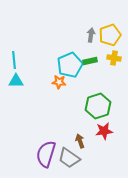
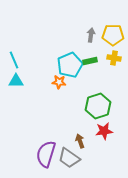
yellow pentagon: moved 3 px right; rotated 20 degrees clockwise
cyan line: rotated 18 degrees counterclockwise
